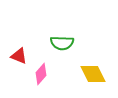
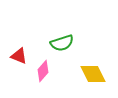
green semicircle: rotated 20 degrees counterclockwise
pink diamond: moved 2 px right, 3 px up
